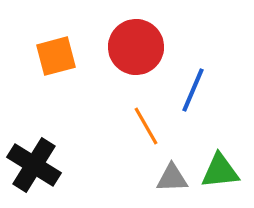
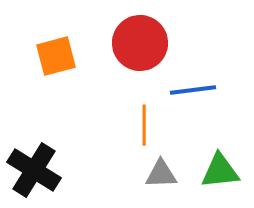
red circle: moved 4 px right, 4 px up
blue line: rotated 60 degrees clockwise
orange line: moved 2 px left, 1 px up; rotated 30 degrees clockwise
black cross: moved 5 px down
gray triangle: moved 11 px left, 4 px up
